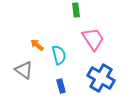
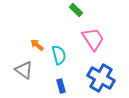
green rectangle: rotated 40 degrees counterclockwise
